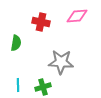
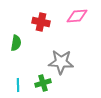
green cross: moved 4 px up
